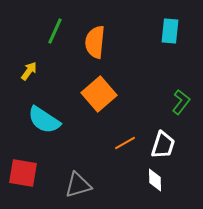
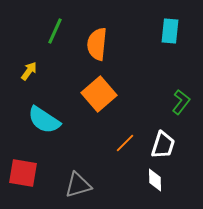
orange semicircle: moved 2 px right, 2 px down
orange line: rotated 15 degrees counterclockwise
